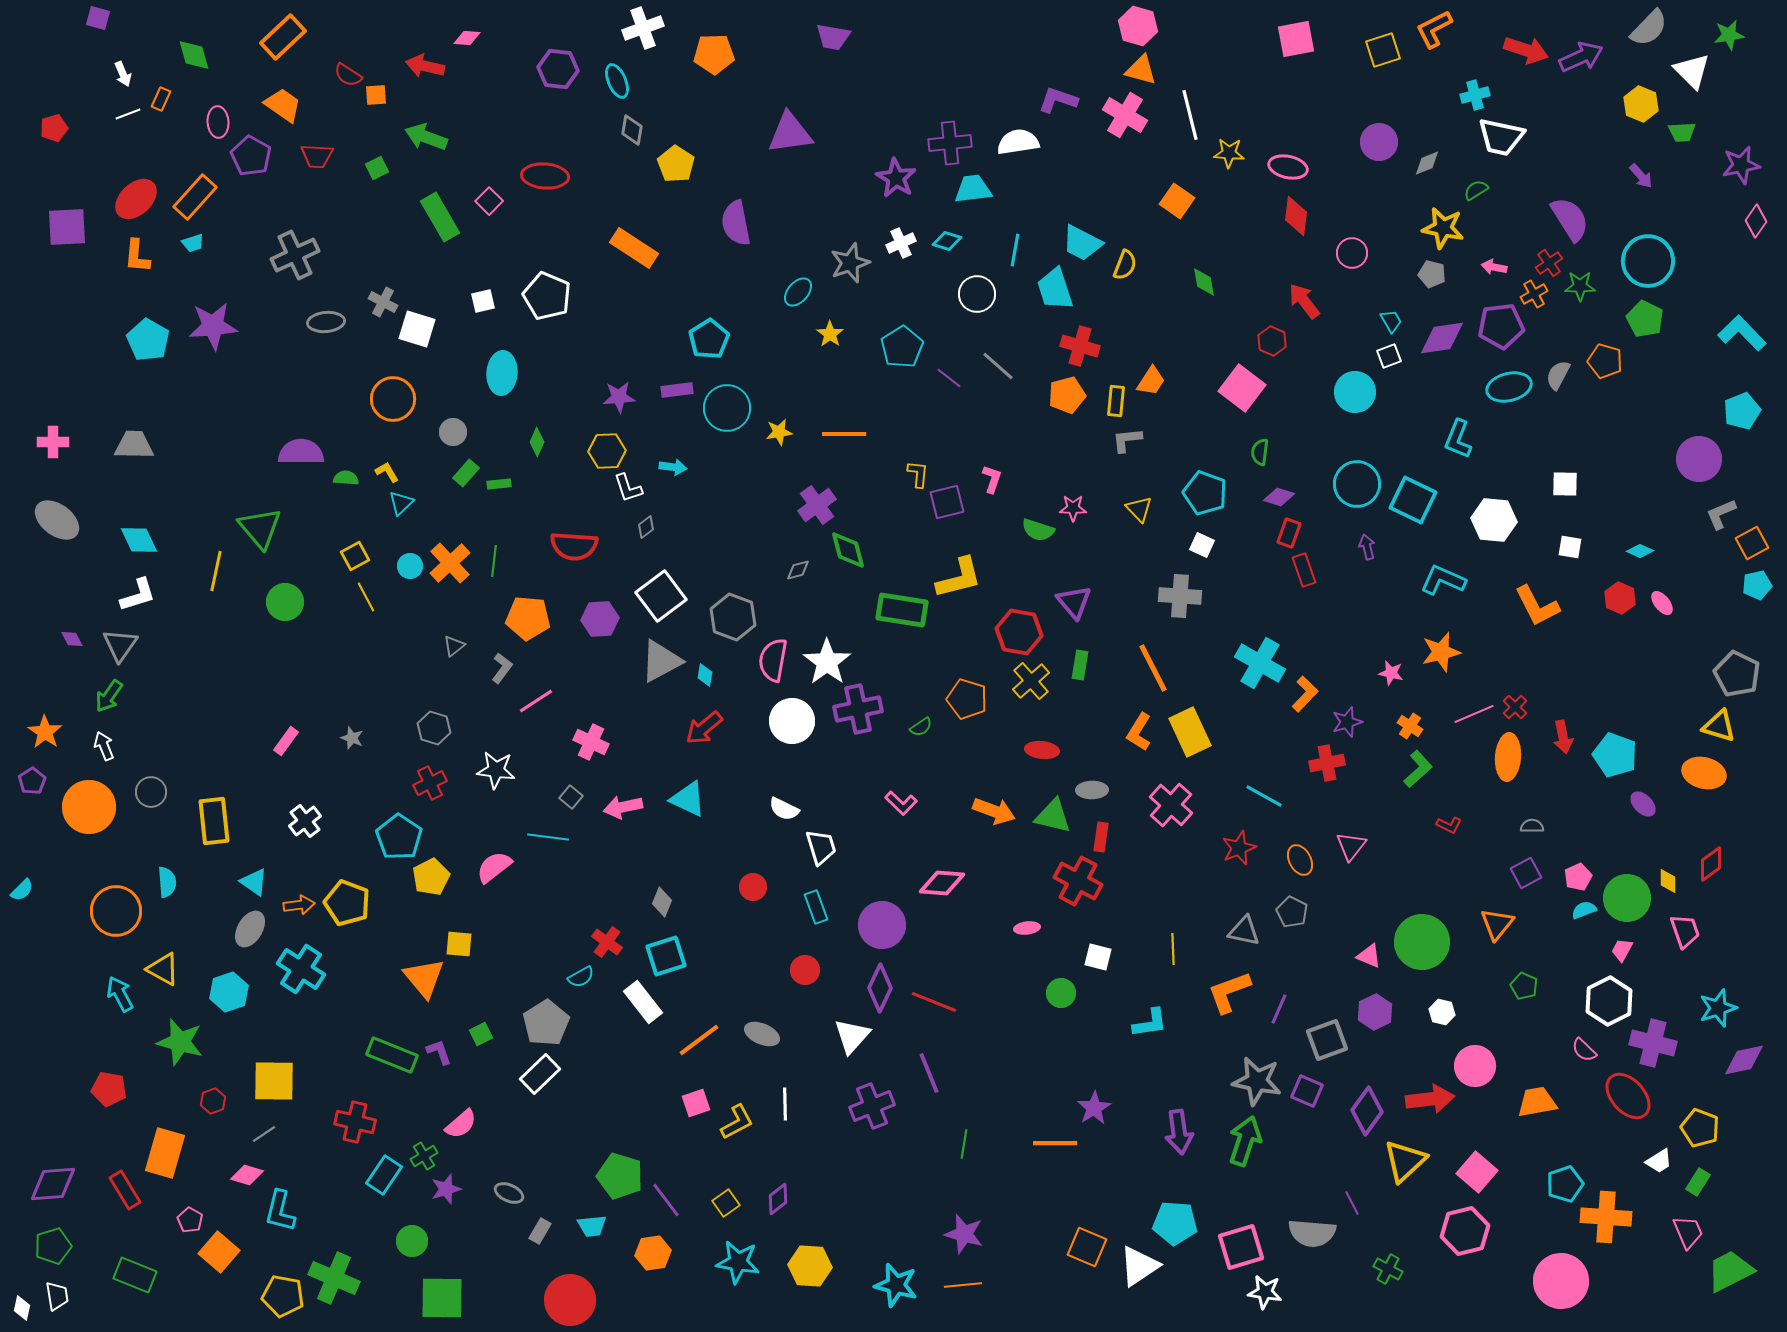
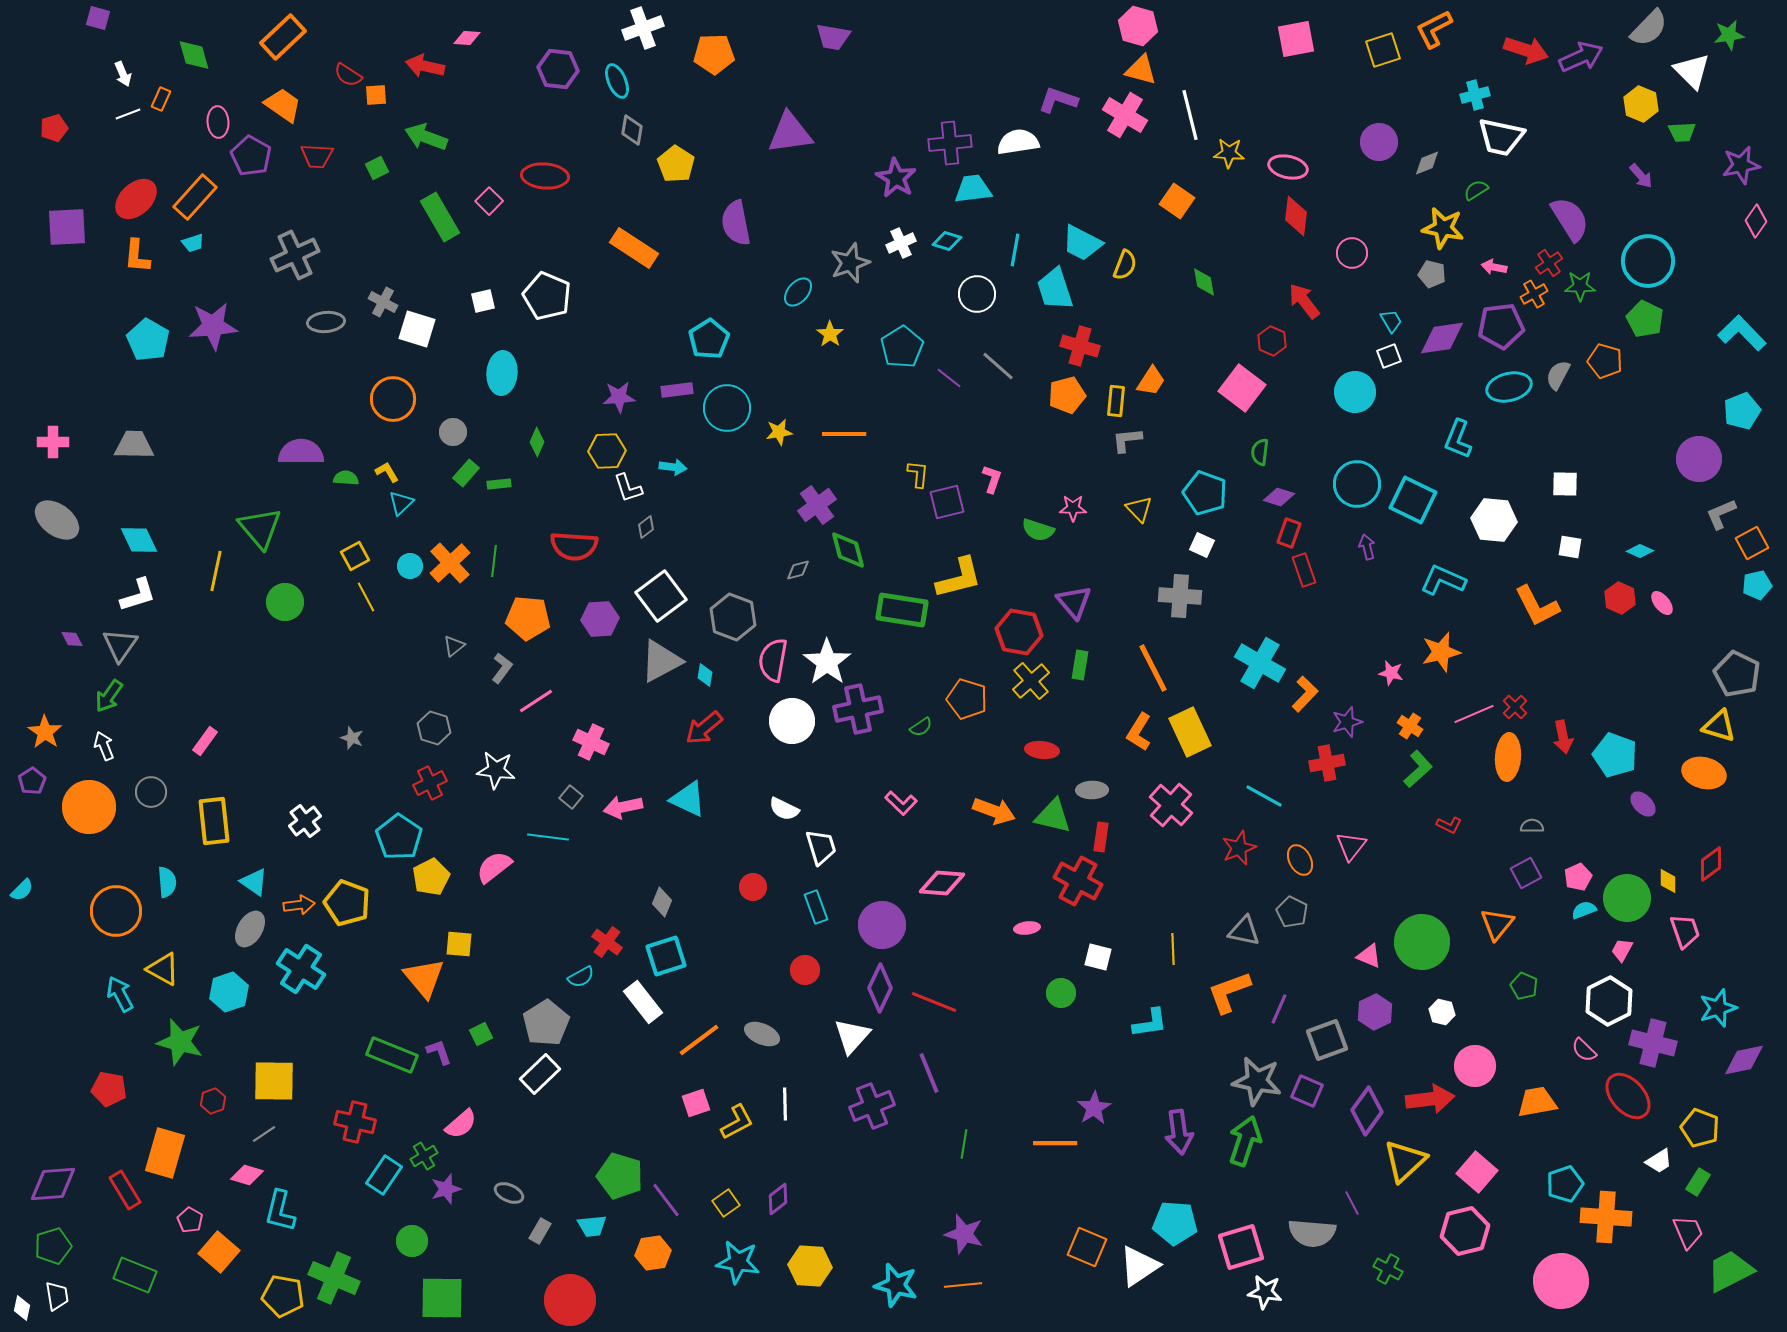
pink rectangle at (286, 741): moved 81 px left
